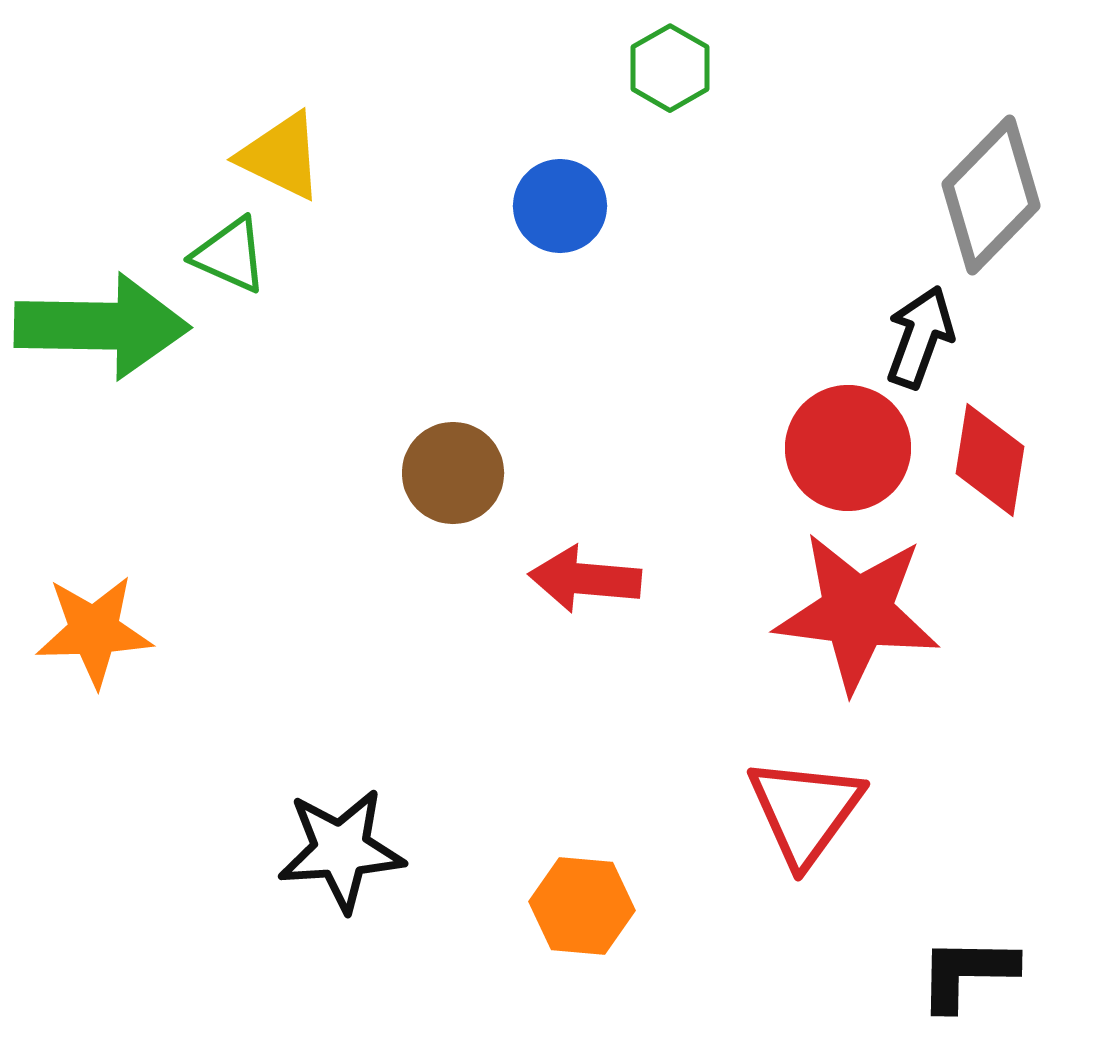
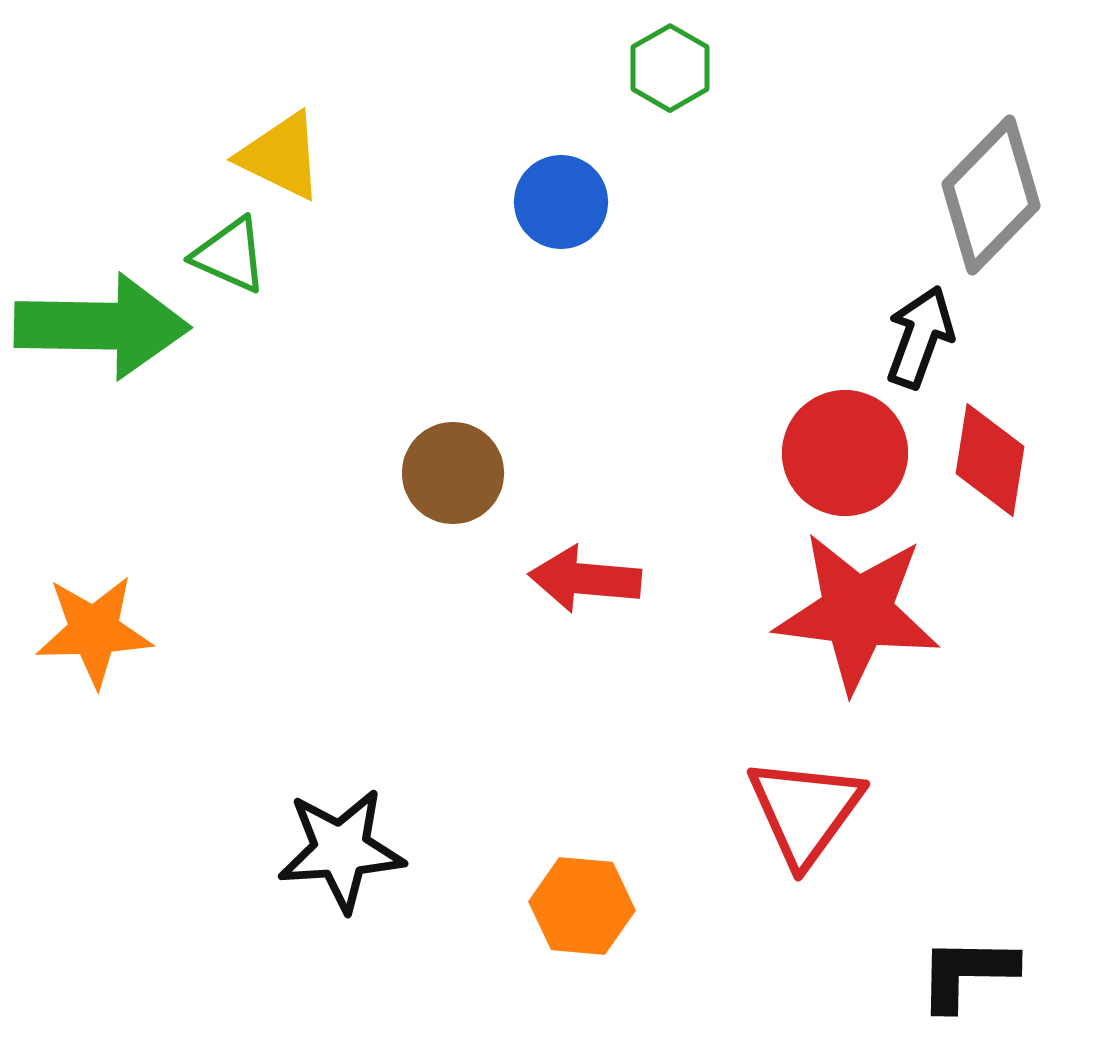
blue circle: moved 1 px right, 4 px up
red circle: moved 3 px left, 5 px down
